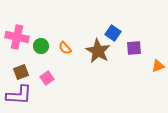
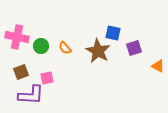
blue square: rotated 21 degrees counterclockwise
purple square: rotated 14 degrees counterclockwise
orange triangle: rotated 48 degrees clockwise
pink square: rotated 24 degrees clockwise
purple L-shape: moved 12 px right
